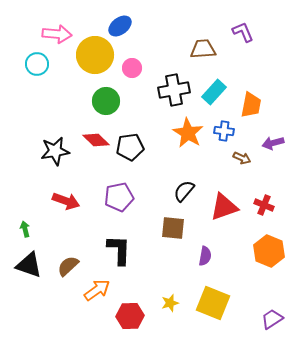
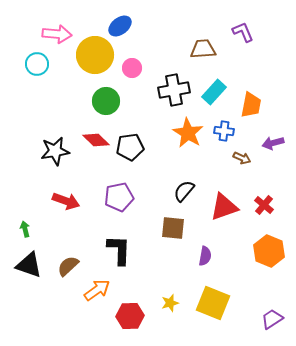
red cross: rotated 18 degrees clockwise
